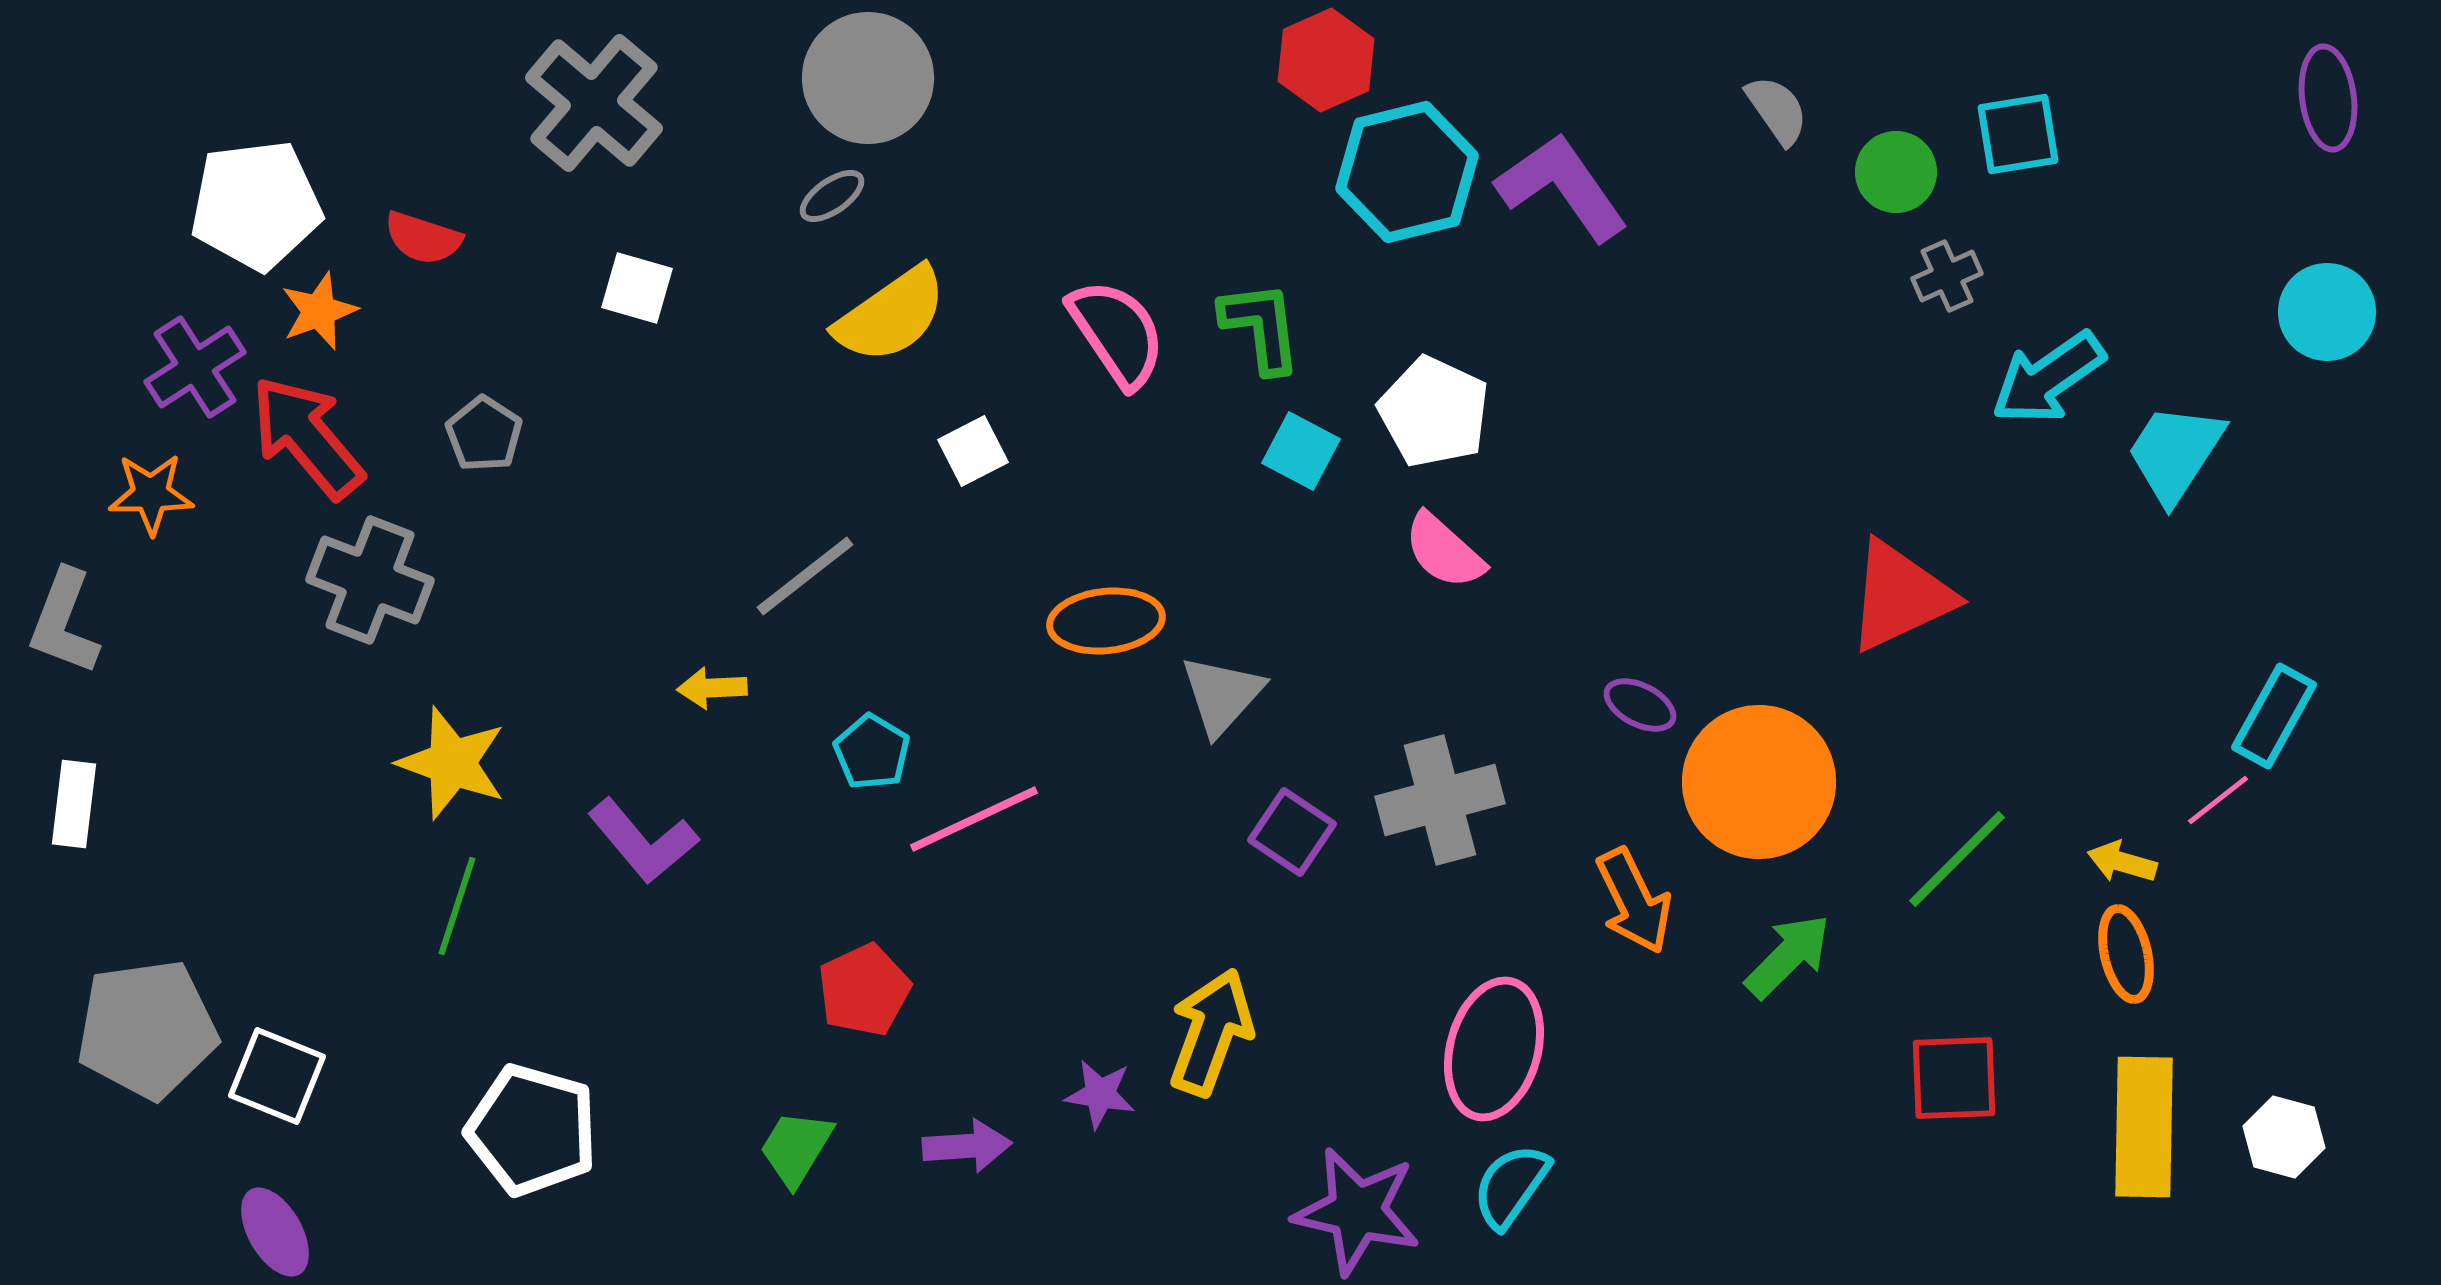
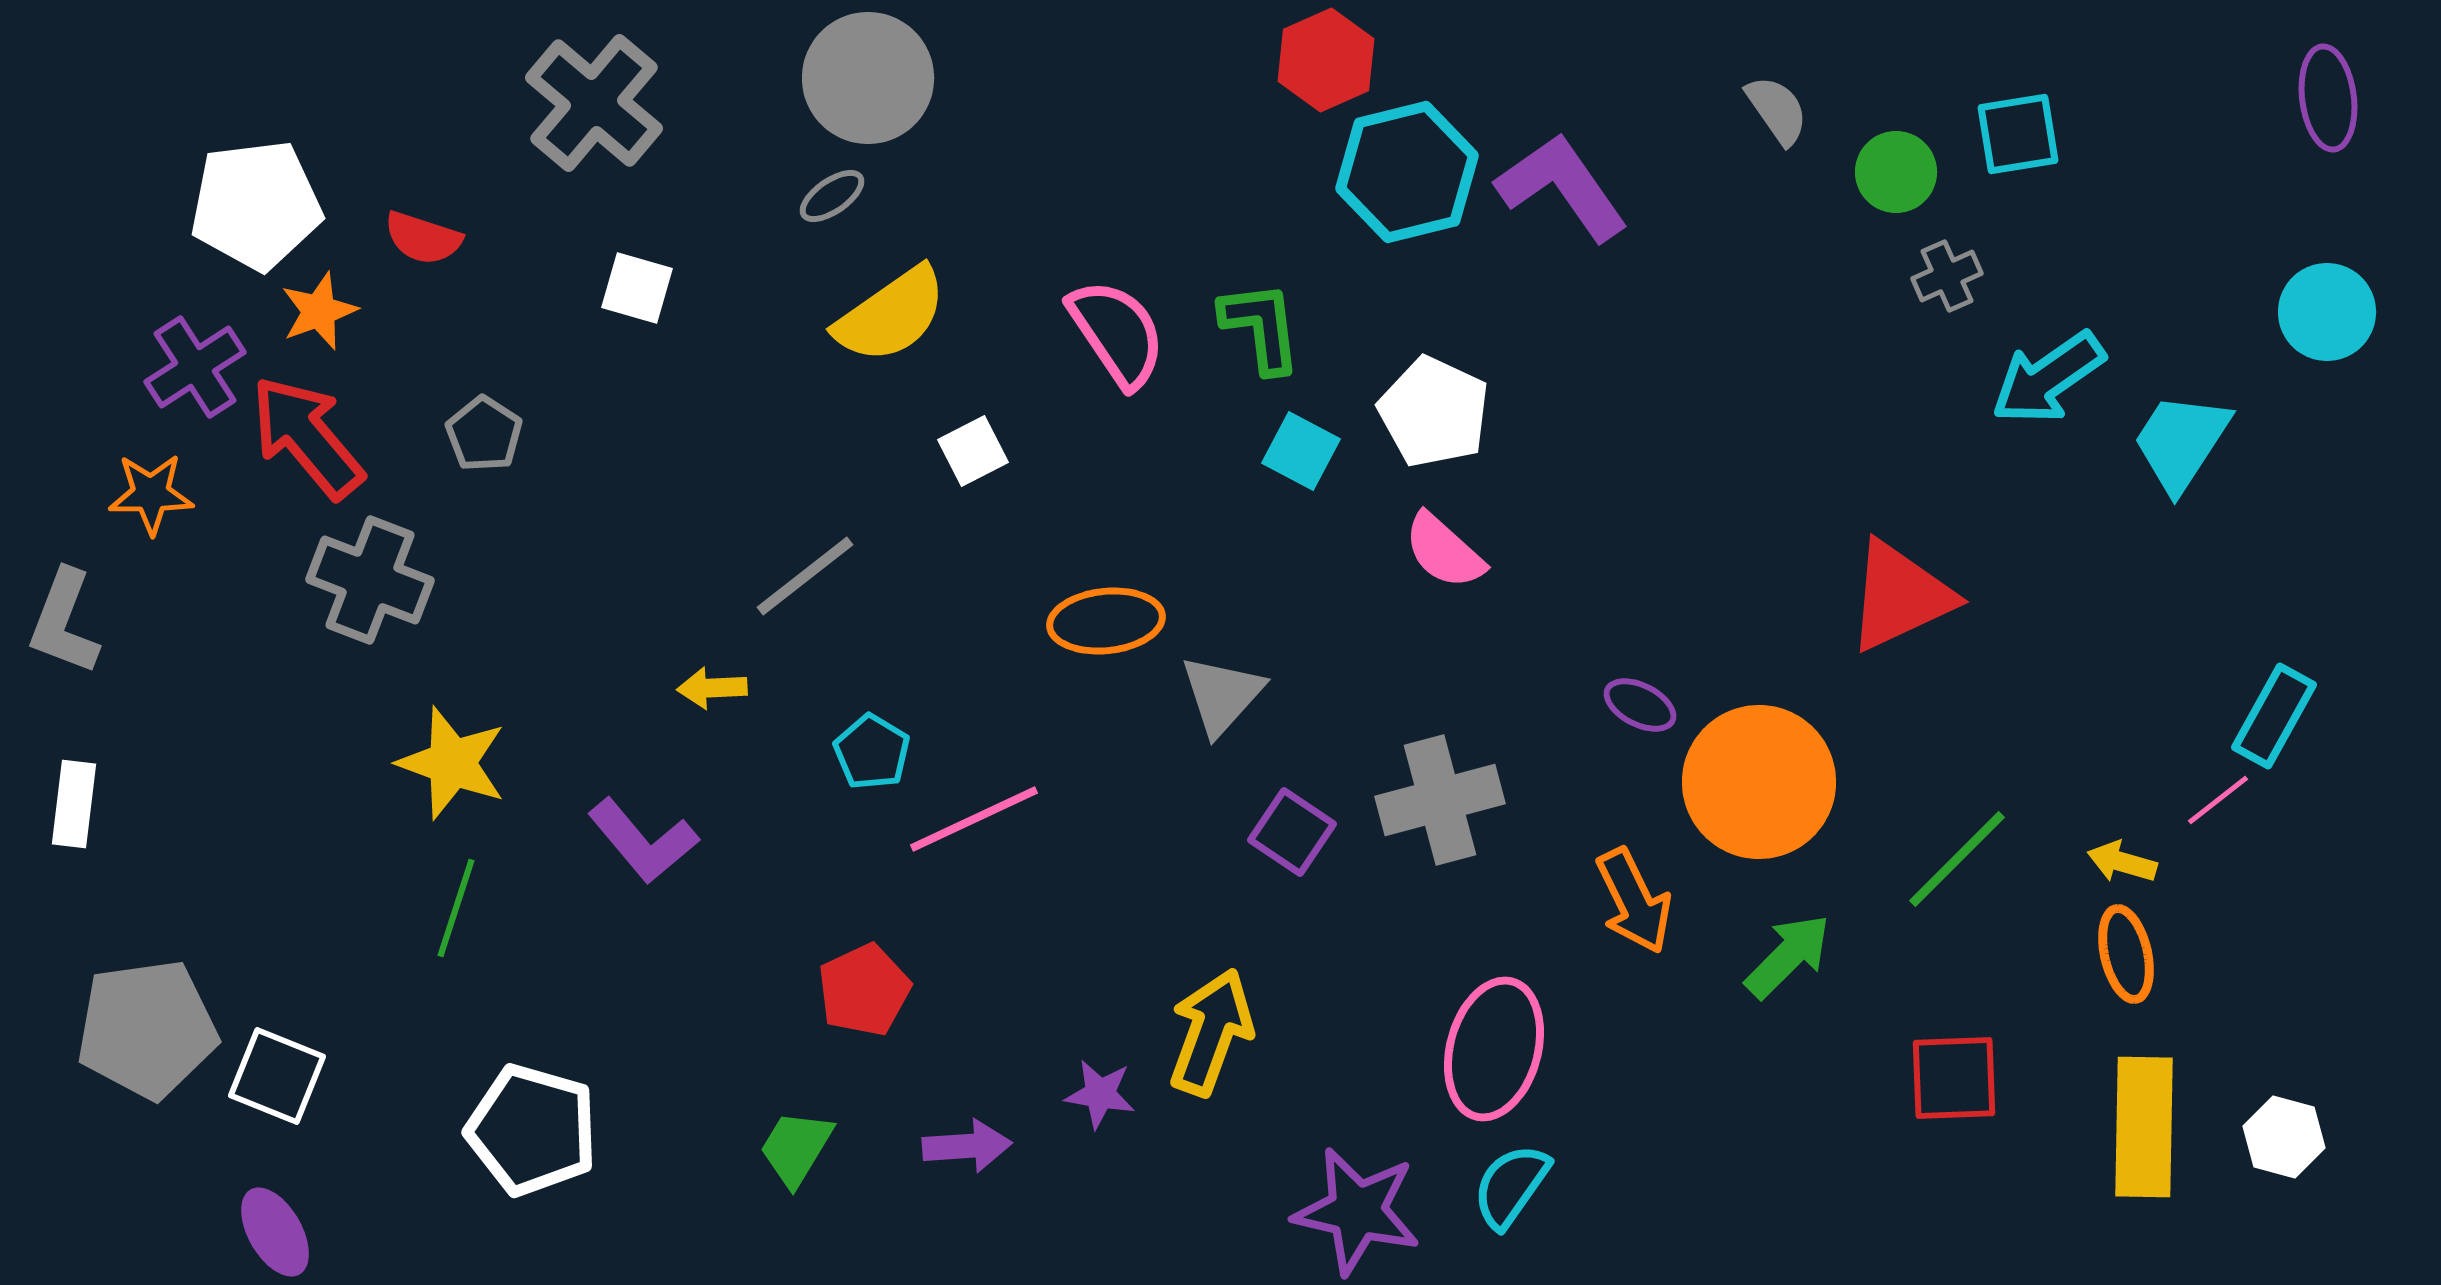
cyan trapezoid at (2175, 453): moved 6 px right, 11 px up
green line at (457, 906): moved 1 px left, 2 px down
